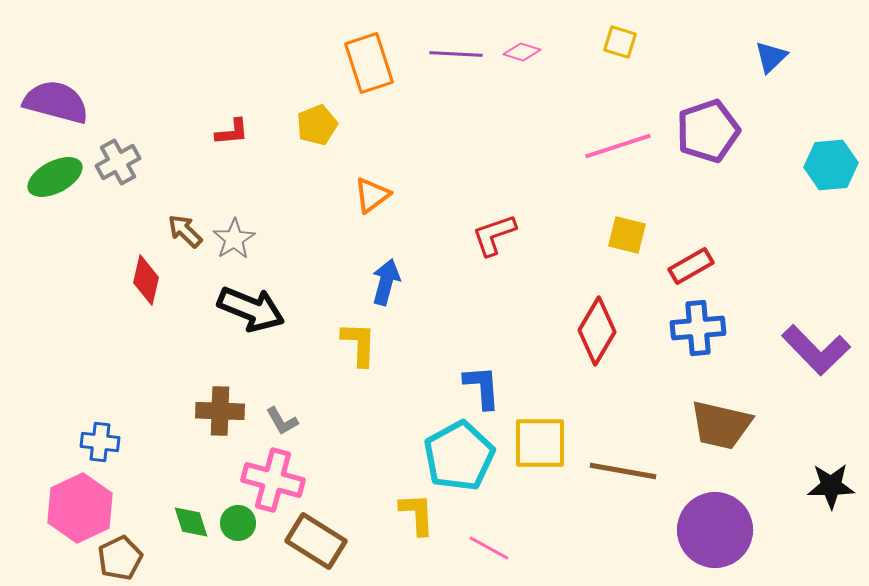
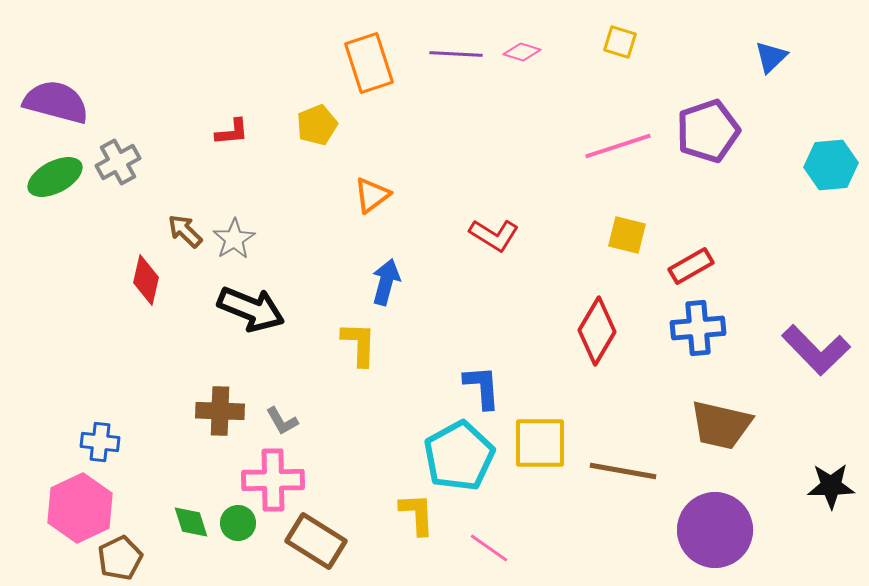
red L-shape at (494, 235): rotated 129 degrees counterclockwise
pink cross at (273, 480): rotated 16 degrees counterclockwise
pink line at (489, 548): rotated 6 degrees clockwise
